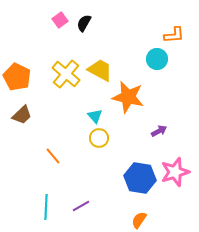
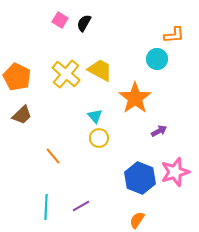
pink square: rotated 21 degrees counterclockwise
orange star: moved 7 px right, 1 px down; rotated 24 degrees clockwise
blue hexagon: rotated 12 degrees clockwise
orange semicircle: moved 2 px left
